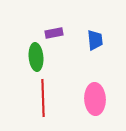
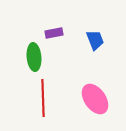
blue trapezoid: rotated 15 degrees counterclockwise
green ellipse: moved 2 px left
pink ellipse: rotated 32 degrees counterclockwise
